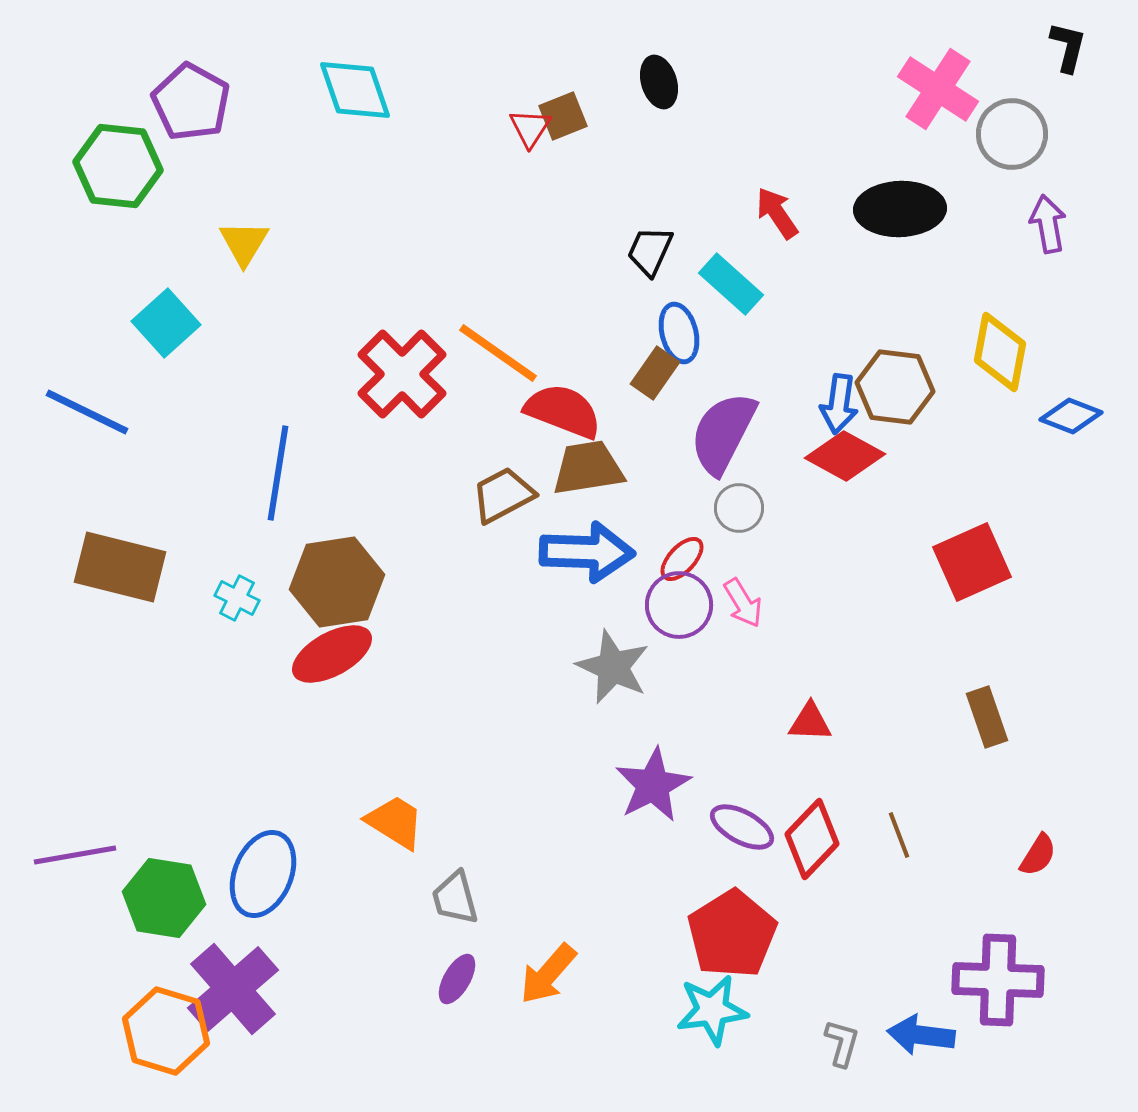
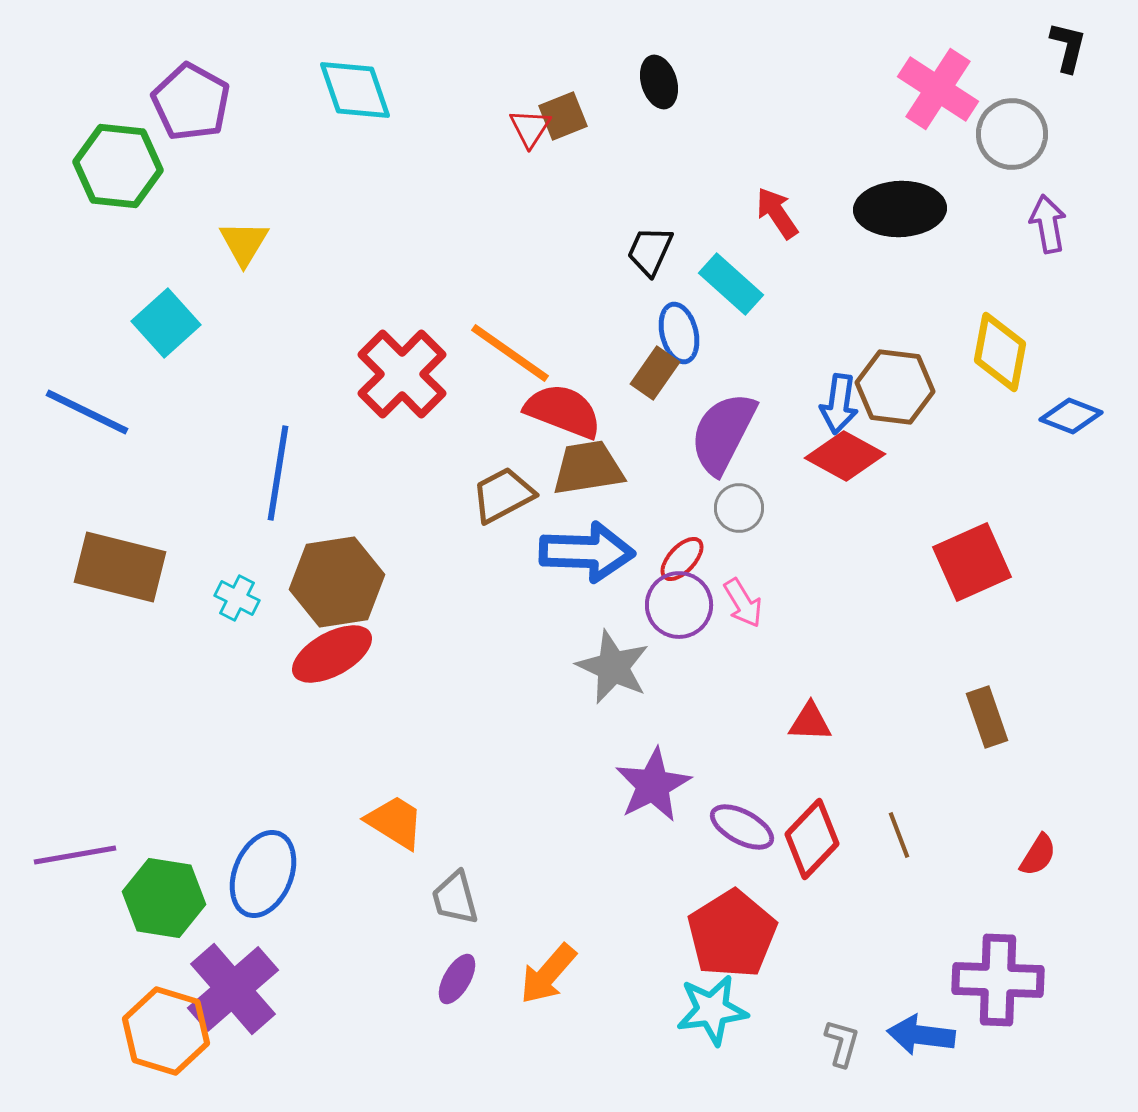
orange line at (498, 353): moved 12 px right
